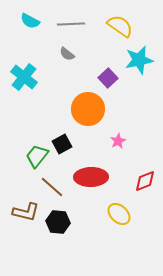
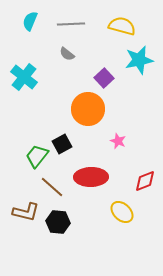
cyan semicircle: rotated 84 degrees clockwise
yellow semicircle: moved 2 px right; rotated 20 degrees counterclockwise
purple square: moved 4 px left
pink star: rotated 21 degrees counterclockwise
yellow ellipse: moved 3 px right, 2 px up
